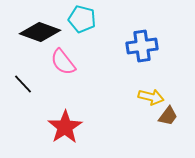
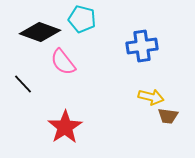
brown trapezoid: rotated 60 degrees clockwise
